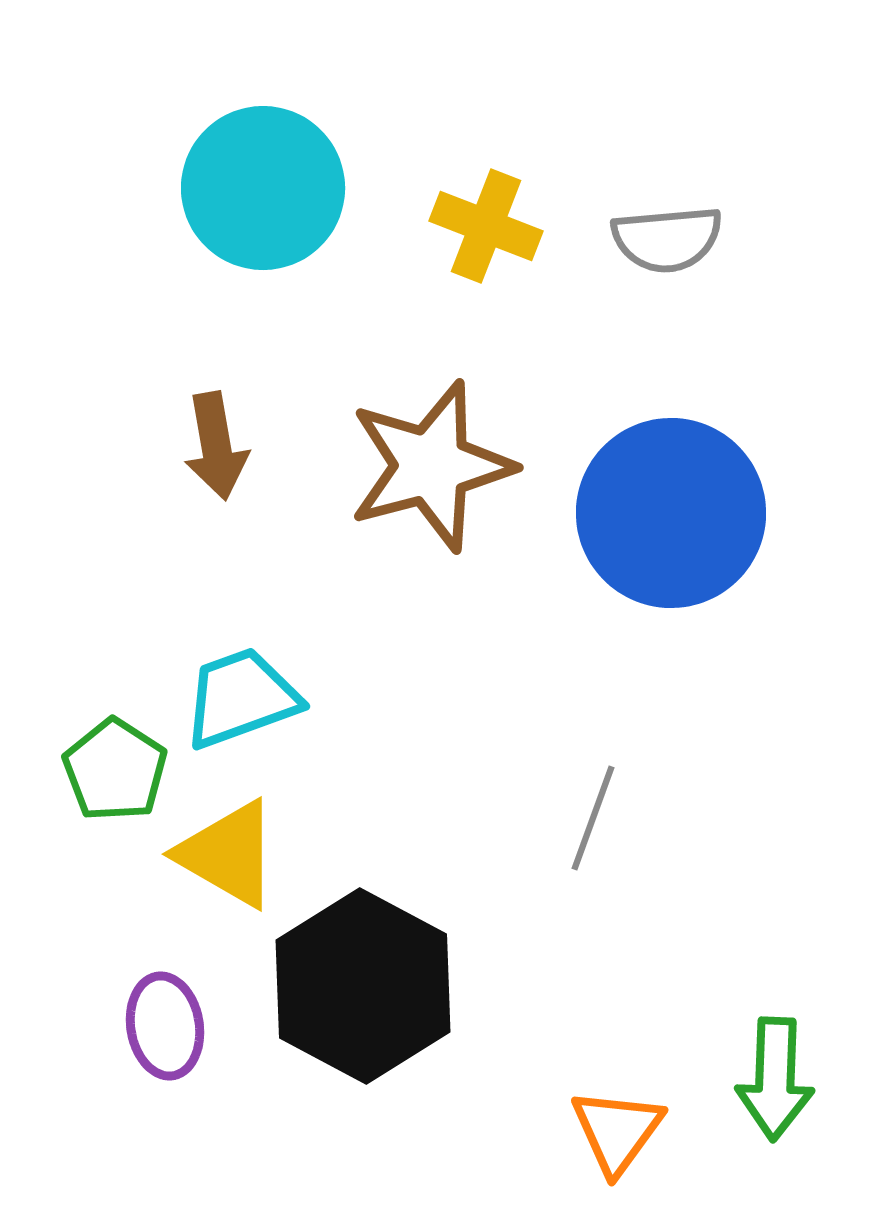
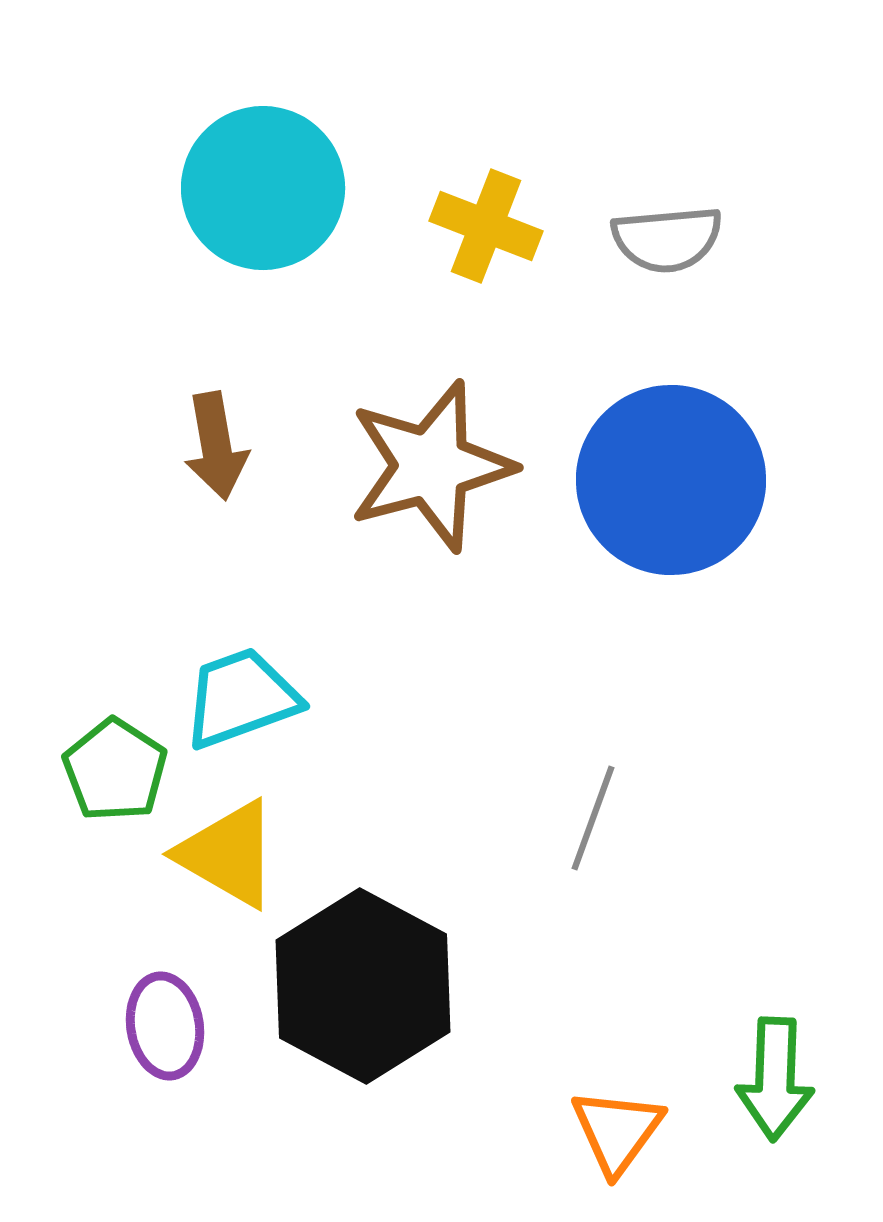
blue circle: moved 33 px up
